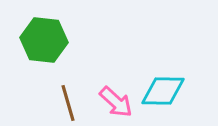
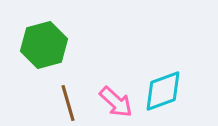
green hexagon: moved 5 px down; rotated 21 degrees counterclockwise
cyan diamond: rotated 21 degrees counterclockwise
